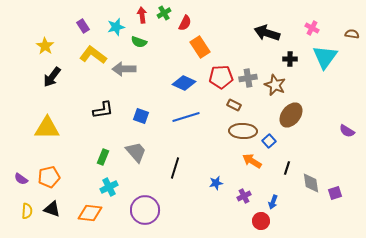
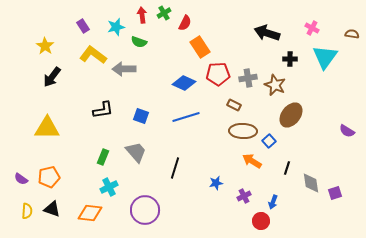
red pentagon at (221, 77): moved 3 px left, 3 px up
